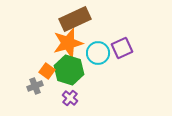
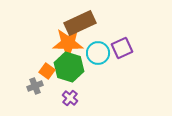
brown rectangle: moved 5 px right, 4 px down
orange star: rotated 16 degrees clockwise
green hexagon: moved 3 px up
